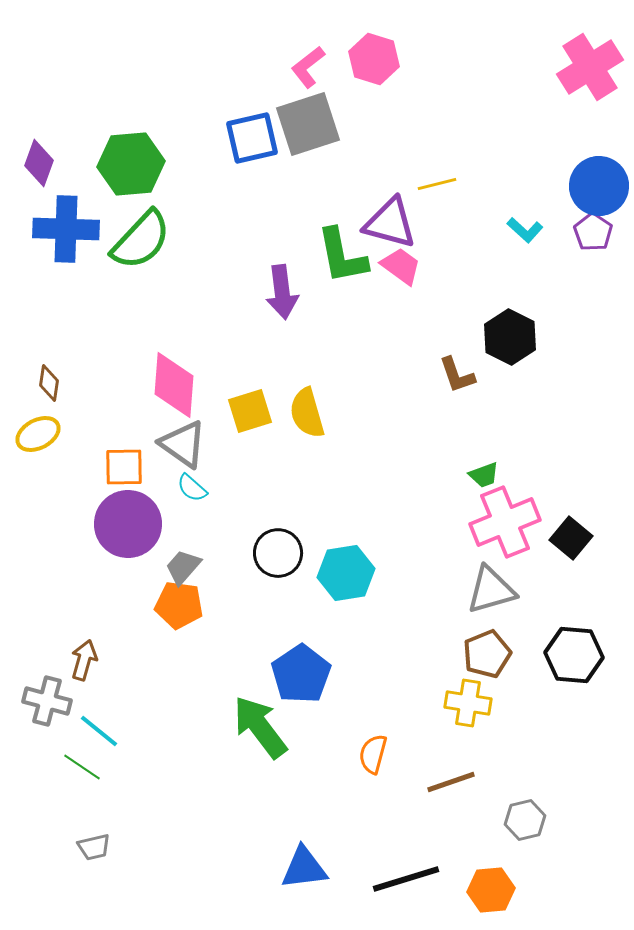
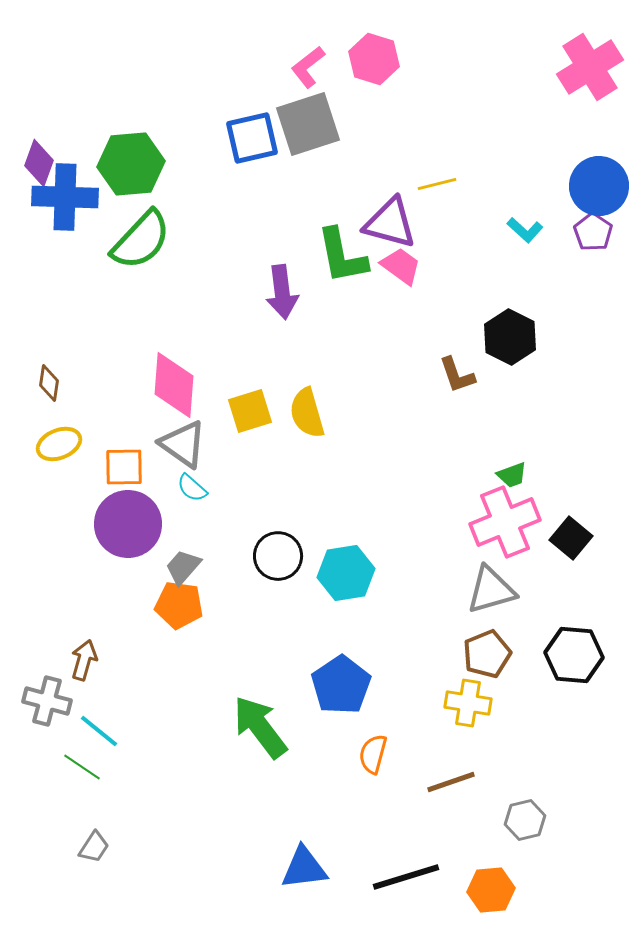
blue cross at (66, 229): moved 1 px left, 32 px up
yellow ellipse at (38, 434): moved 21 px right, 10 px down; rotated 6 degrees clockwise
green trapezoid at (484, 475): moved 28 px right
black circle at (278, 553): moved 3 px down
blue pentagon at (301, 674): moved 40 px right, 11 px down
gray trapezoid at (94, 847): rotated 44 degrees counterclockwise
black line at (406, 879): moved 2 px up
